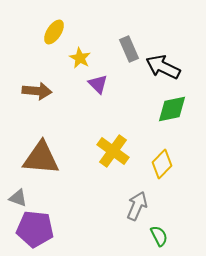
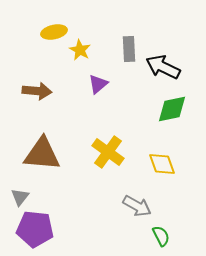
yellow ellipse: rotated 45 degrees clockwise
gray rectangle: rotated 20 degrees clockwise
yellow star: moved 8 px up
purple triangle: rotated 35 degrees clockwise
yellow cross: moved 5 px left, 1 px down
brown triangle: moved 1 px right, 4 px up
yellow diamond: rotated 64 degrees counterclockwise
gray triangle: moved 2 px right, 1 px up; rotated 48 degrees clockwise
gray arrow: rotated 96 degrees clockwise
green semicircle: moved 2 px right
